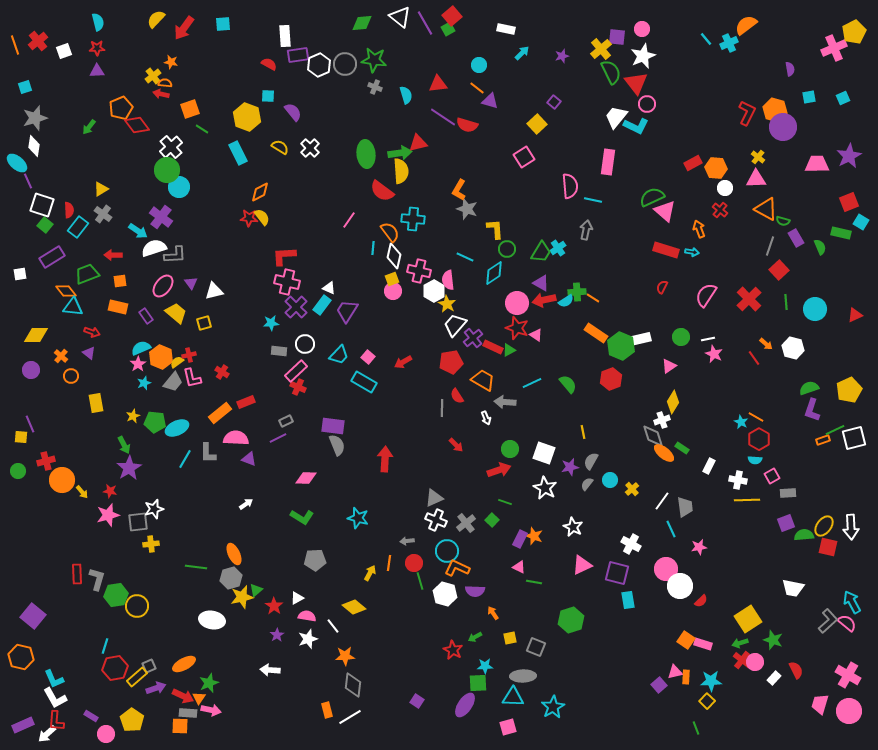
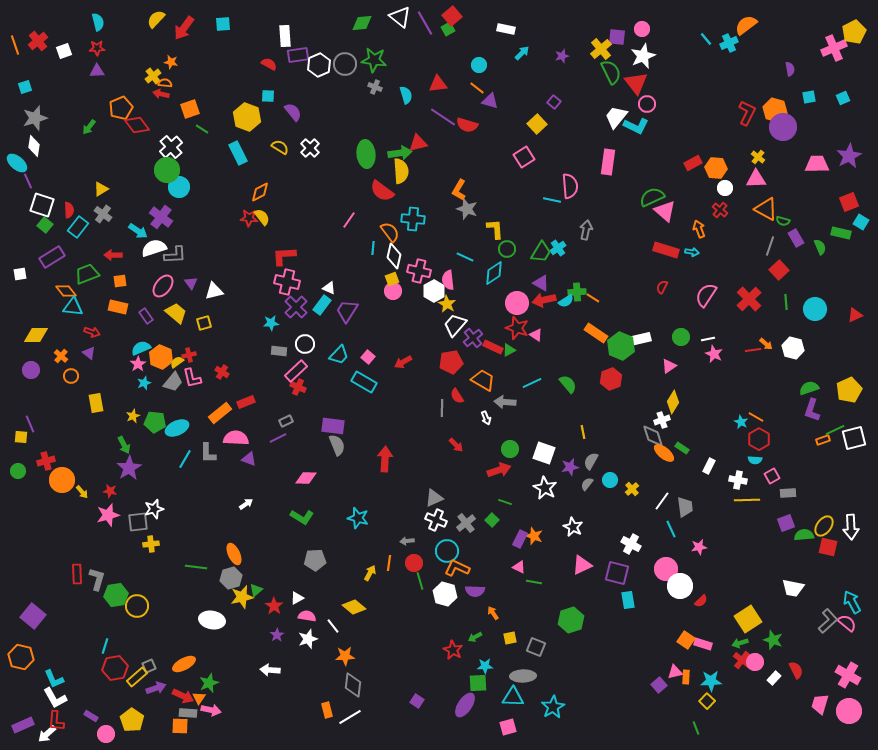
cyan line at (593, 200): moved 41 px left
red line at (754, 358): moved 1 px left, 8 px up; rotated 63 degrees counterclockwise
